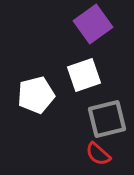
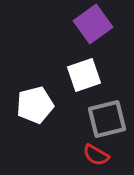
white pentagon: moved 1 px left, 10 px down
red semicircle: moved 2 px left, 1 px down; rotated 12 degrees counterclockwise
